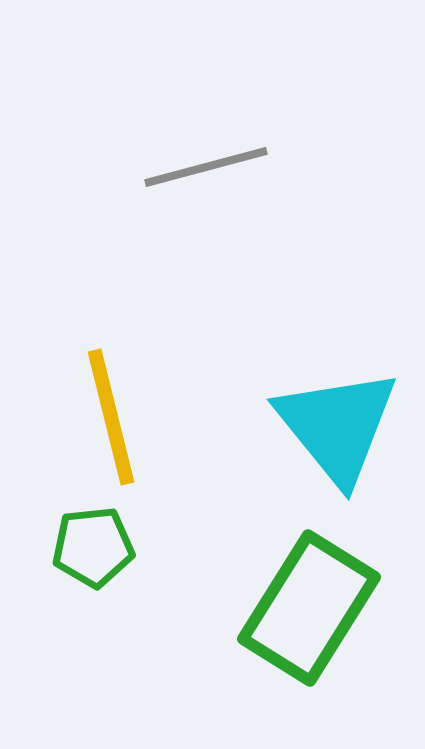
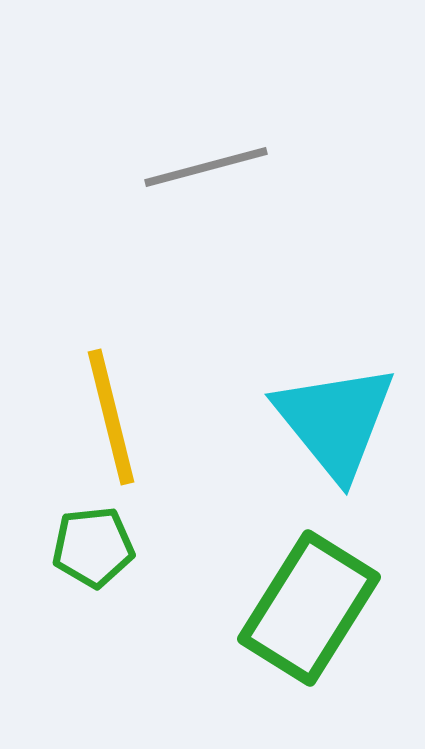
cyan triangle: moved 2 px left, 5 px up
